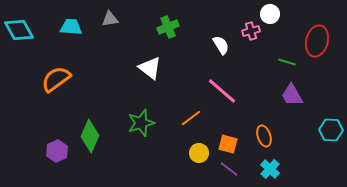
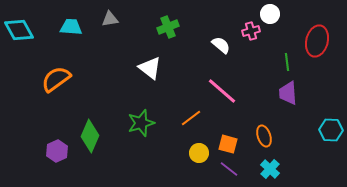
white semicircle: rotated 18 degrees counterclockwise
green line: rotated 66 degrees clockwise
purple trapezoid: moved 4 px left, 2 px up; rotated 25 degrees clockwise
